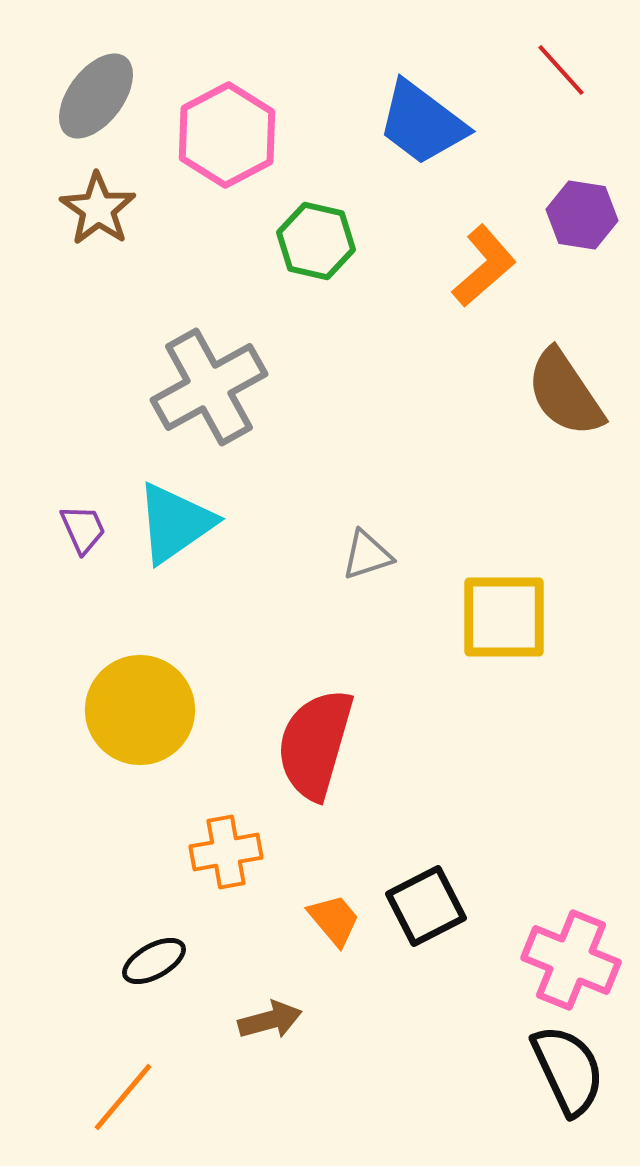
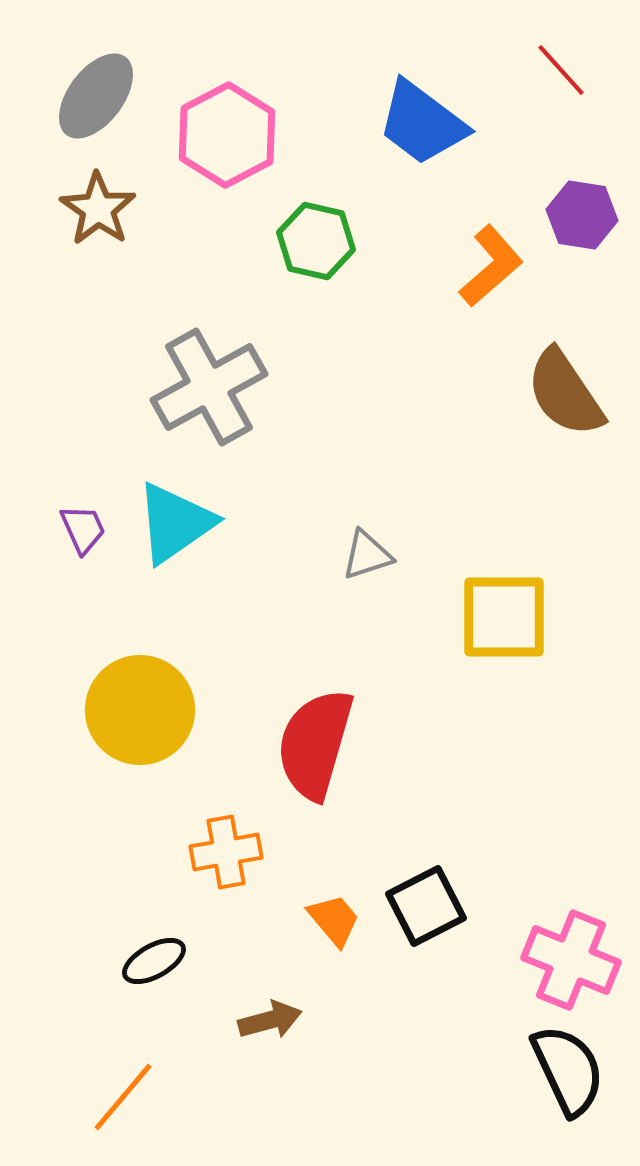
orange L-shape: moved 7 px right
